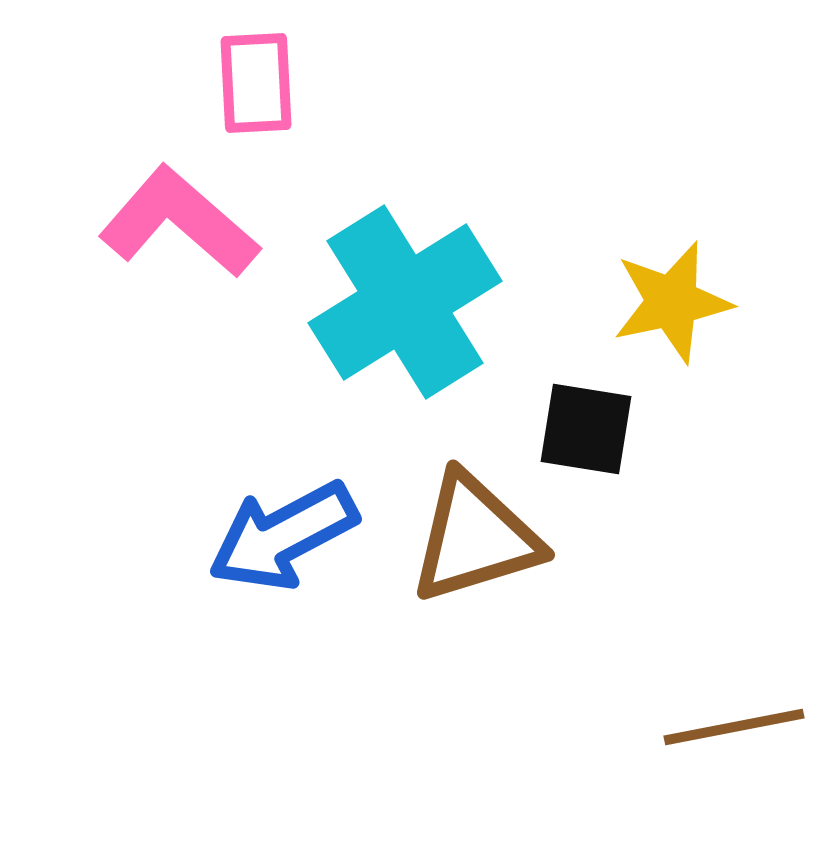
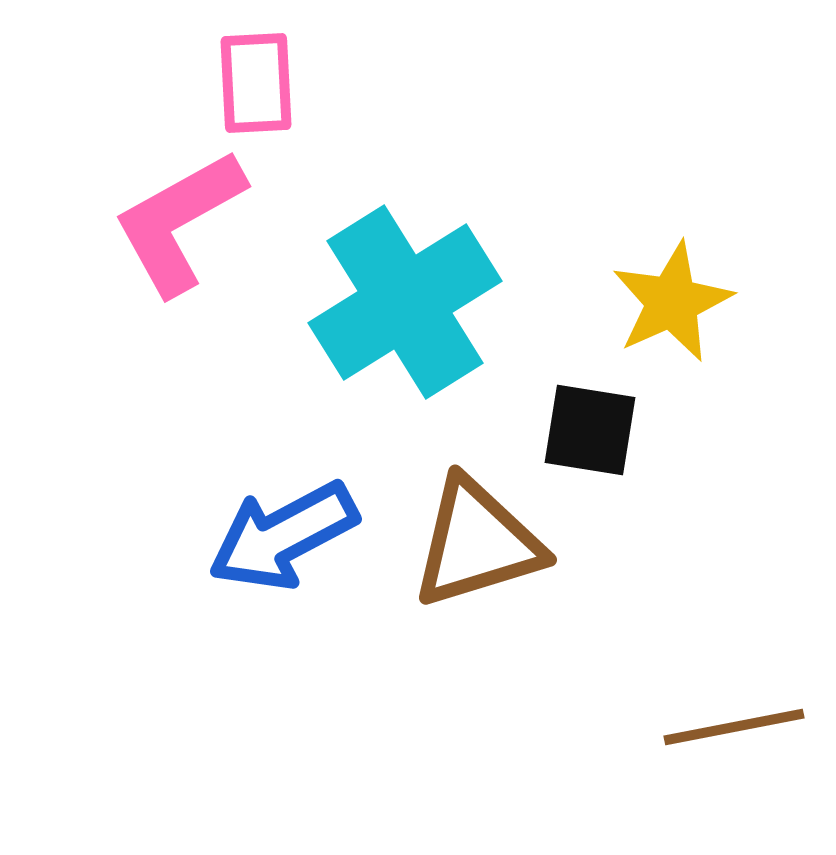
pink L-shape: rotated 70 degrees counterclockwise
yellow star: rotated 12 degrees counterclockwise
black square: moved 4 px right, 1 px down
brown triangle: moved 2 px right, 5 px down
